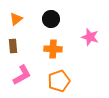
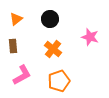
black circle: moved 1 px left
orange cross: rotated 36 degrees clockwise
